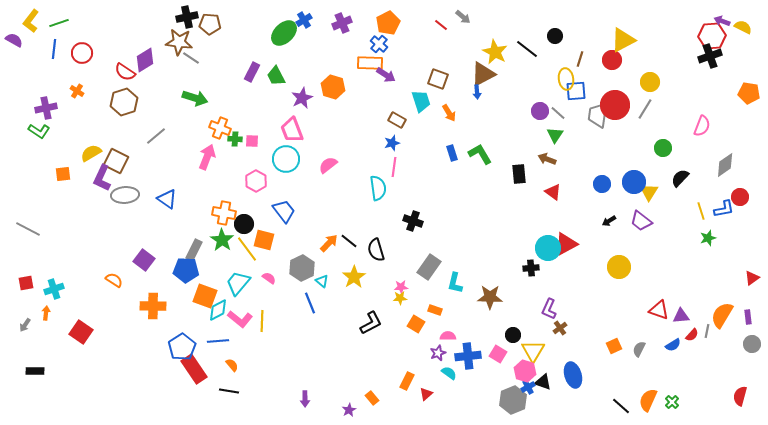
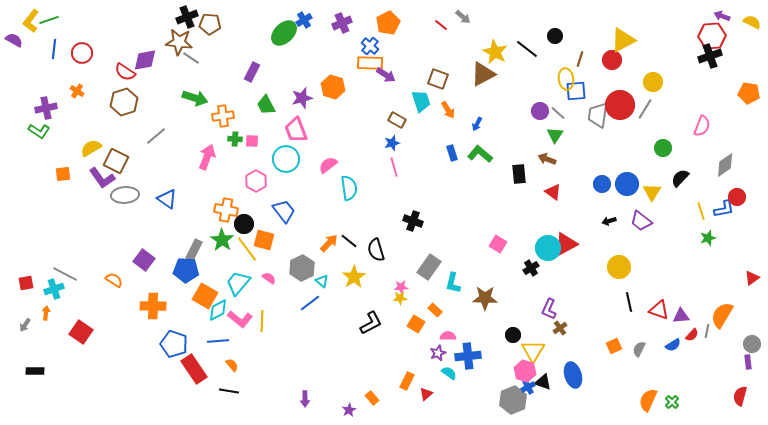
black cross at (187, 17): rotated 10 degrees counterclockwise
purple arrow at (722, 21): moved 5 px up
green line at (59, 23): moved 10 px left, 3 px up
yellow semicircle at (743, 27): moved 9 px right, 5 px up
blue cross at (379, 44): moved 9 px left, 2 px down
purple diamond at (145, 60): rotated 20 degrees clockwise
green trapezoid at (276, 76): moved 10 px left, 29 px down
yellow circle at (650, 82): moved 3 px right
blue arrow at (477, 92): moved 32 px down; rotated 32 degrees clockwise
purple star at (302, 98): rotated 10 degrees clockwise
red circle at (615, 105): moved 5 px right
orange arrow at (449, 113): moved 1 px left, 3 px up
orange cross at (220, 128): moved 3 px right, 12 px up; rotated 30 degrees counterclockwise
pink trapezoid at (292, 130): moved 4 px right
yellow semicircle at (91, 153): moved 5 px up
green L-shape at (480, 154): rotated 20 degrees counterclockwise
pink line at (394, 167): rotated 24 degrees counterclockwise
purple L-shape at (102, 178): rotated 60 degrees counterclockwise
blue circle at (634, 182): moved 7 px left, 2 px down
cyan semicircle at (378, 188): moved 29 px left
yellow triangle at (649, 192): moved 3 px right
red circle at (740, 197): moved 3 px left
orange cross at (224, 213): moved 2 px right, 3 px up
black arrow at (609, 221): rotated 16 degrees clockwise
gray line at (28, 229): moved 37 px right, 45 px down
black cross at (531, 268): rotated 28 degrees counterclockwise
cyan L-shape at (455, 283): moved 2 px left
orange square at (205, 296): rotated 10 degrees clockwise
brown star at (490, 297): moved 5 px left, 1 px down
blue line at (310, 303): rotated 75 degrees clockwise
orange rectangle at (435, 310): rotated 24 degrees clockwise
purple rectangle at (748, 317): moved 45 px down
blue pentagon at (182, 347): moved 8 px left, 3 px up; rotated 20 degrees counterclockwise
pink square at (498, 354): moved 110 px up
black line at (621, 406): moved 8 px right, 104 px up; rotated 36 degrees clockwise
